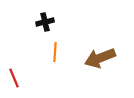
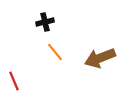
orange line: rotated 42 degrees counterclockwise
red line: moved 3 px down
